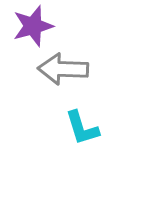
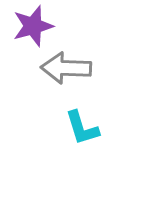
gray arrow: moved 3 px right, 1 px up
